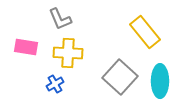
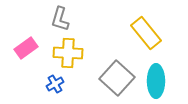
gray L-shape: rotated 40 degrees clockwise
yellow rectangle: moved 1 px right, 1 px down
pink rectangle: moved 1 px down; rotated 45 degrees counterclockwise
gray square: moved 3 px left, 1 px down
cyan ellipse: moved 4 px left
